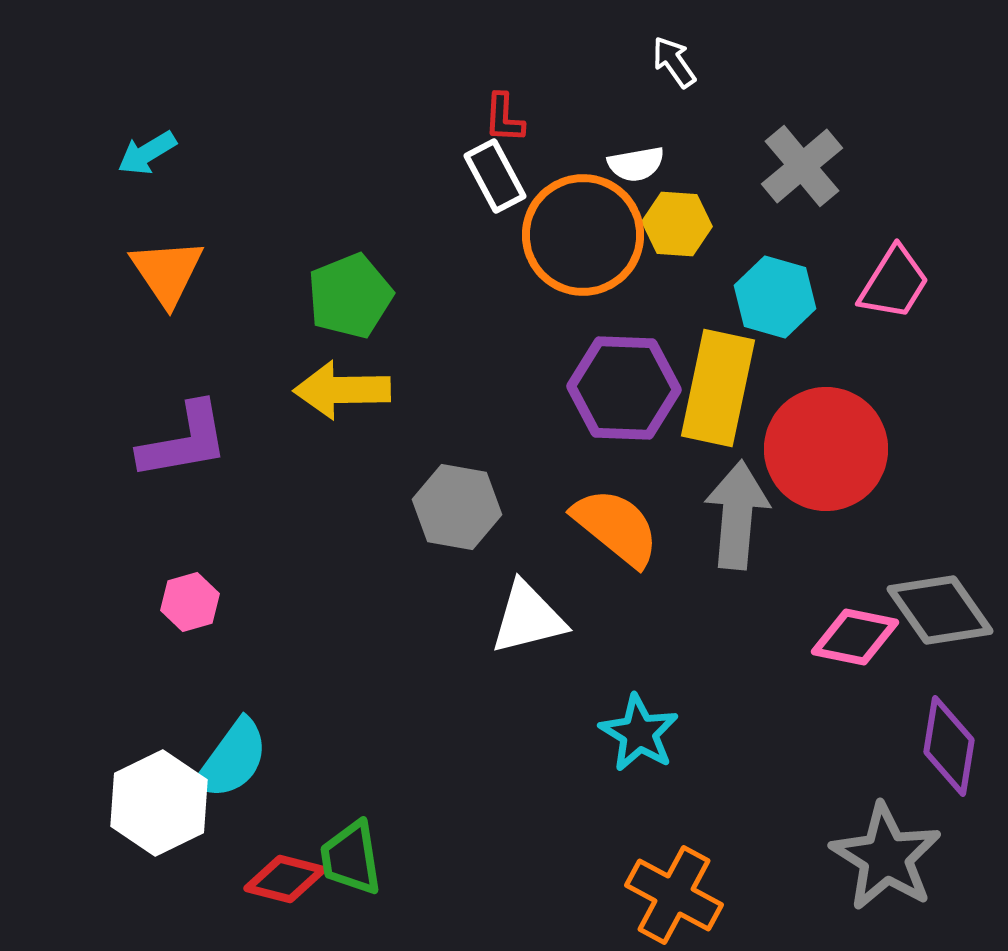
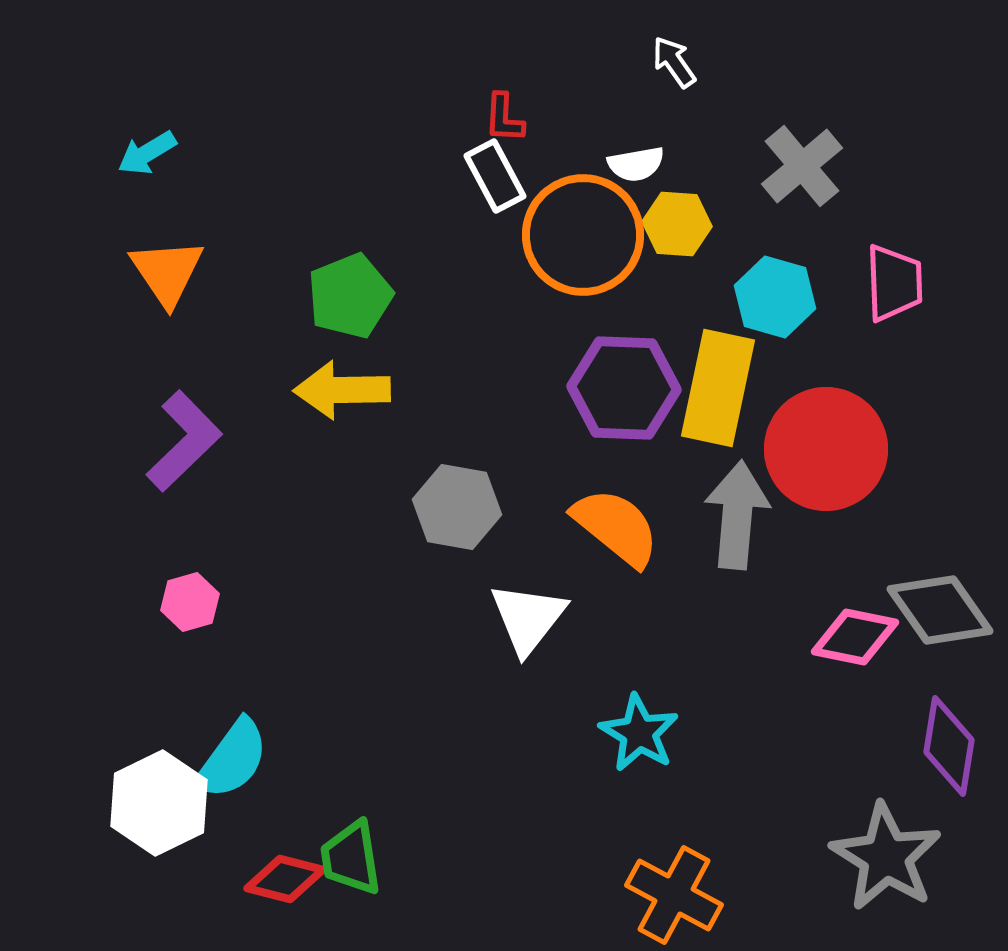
pink trapezoid: rotated 34 degrees counterclockwise
purple L-shape: rotated 34 degrees counterclockwise
white triangle: rotated 38 degrees counterclockwise
